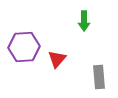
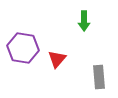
purple hexagon: moved 1 px left, 1 px down; rotated 12 degrees clockwise
